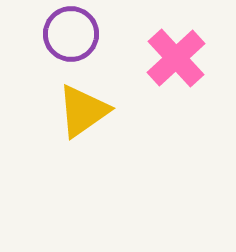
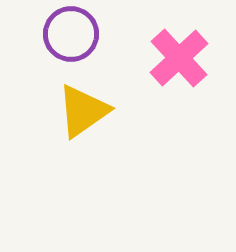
pink cross: moved 3 px right
